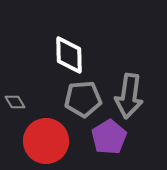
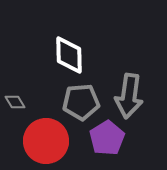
gray pentagon: moved 2 px left, 3 px down
purple pentagon: moved 2 px left, 1 px down
